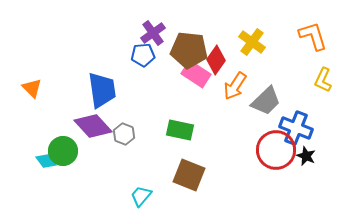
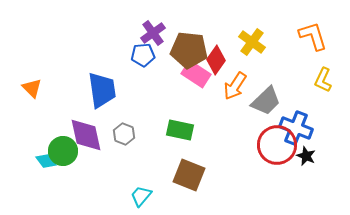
purple diamond: moved 7 px left, 9 px down; rotated 30 degrees clockwise
red circle: moved 1 px right, 5 px up
